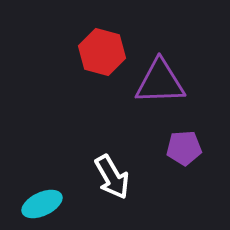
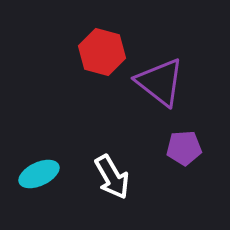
purple triangle: rotated 40 degrees clockwise
cyan ellipse: moved 3 px left, 30 px up
